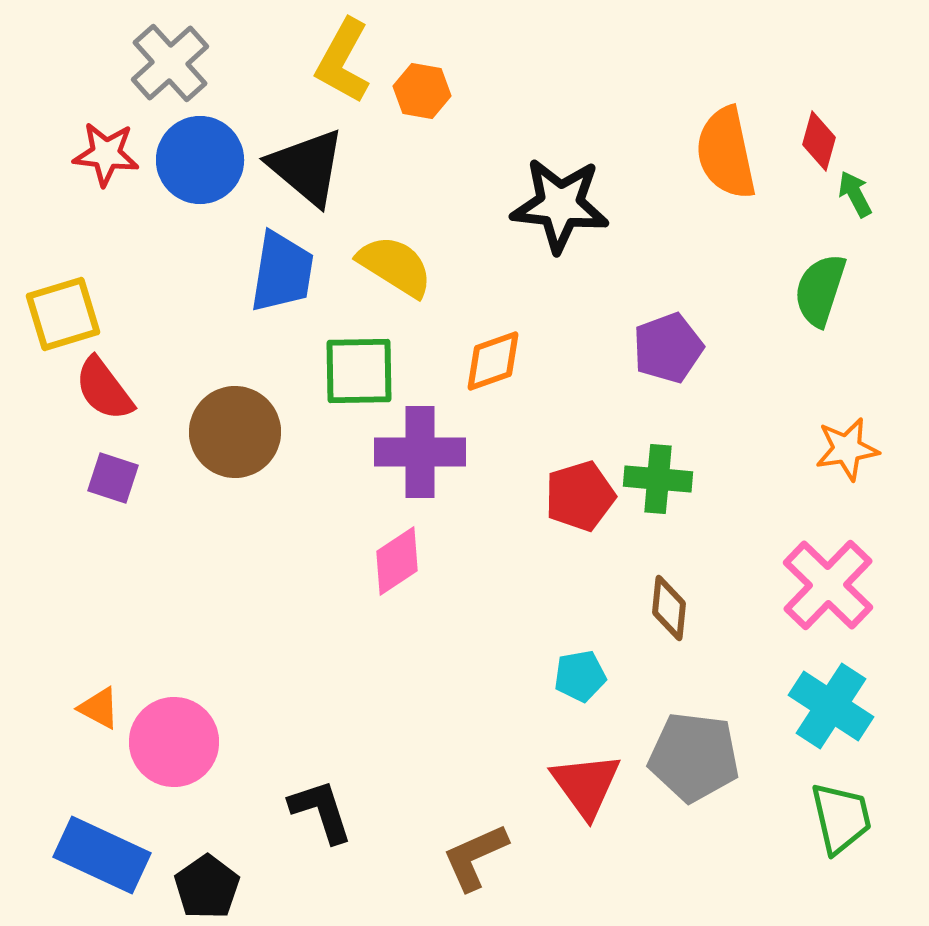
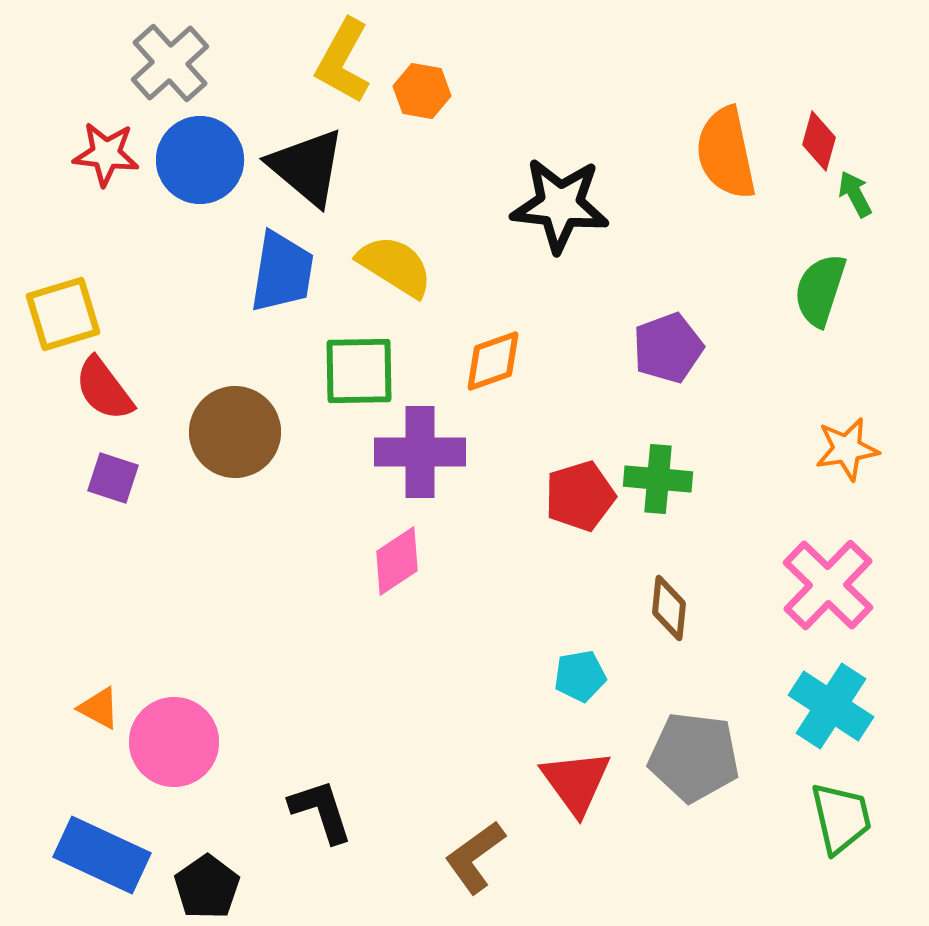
red triangle: moved 10 px left, 3 px up
brown L-shape: rotated 12 degrees counterclockwise
